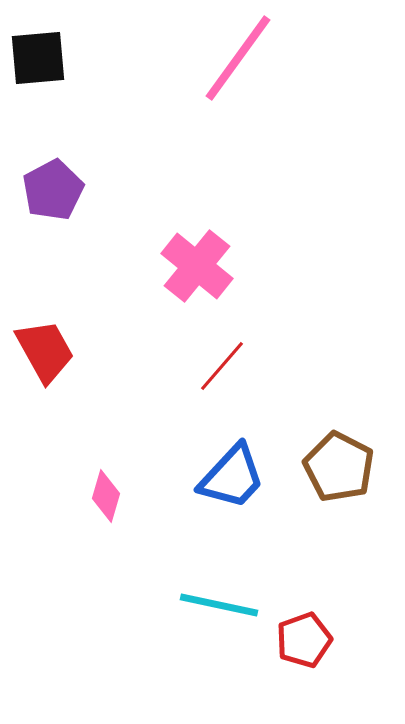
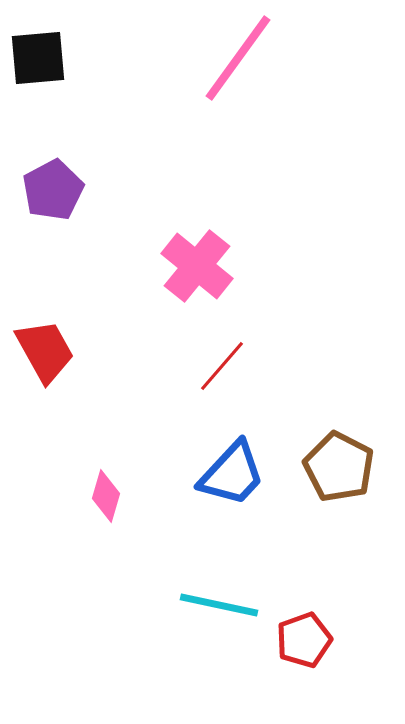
blue trapezoid: moved 3 px up
